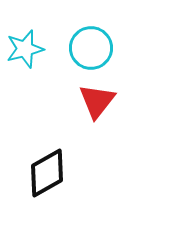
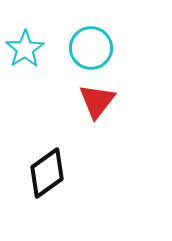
cyan star: rotated 18 degrees counterclockwise
black diamond: rotated 6 degrees counterclockwise
